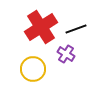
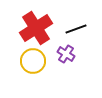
red cross: moved 5 px left, 1 px down
yellow circle: moved 8 px up
